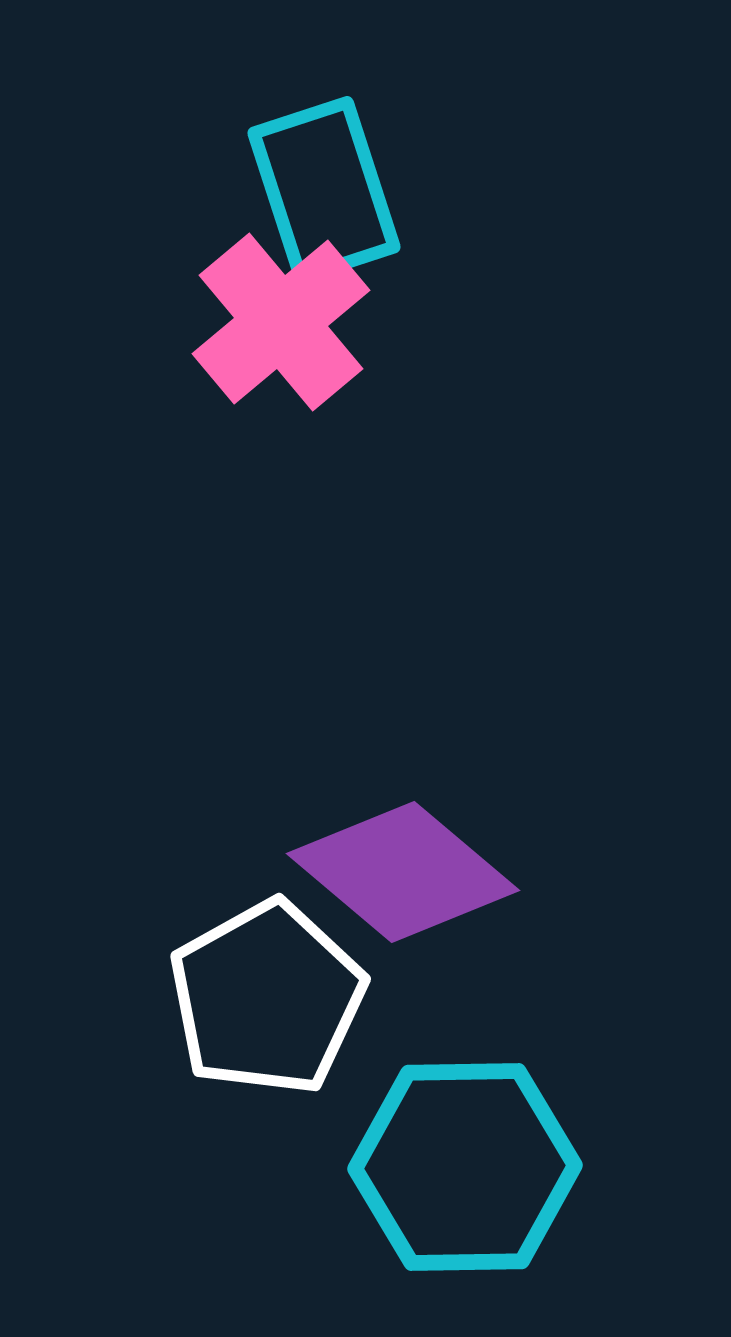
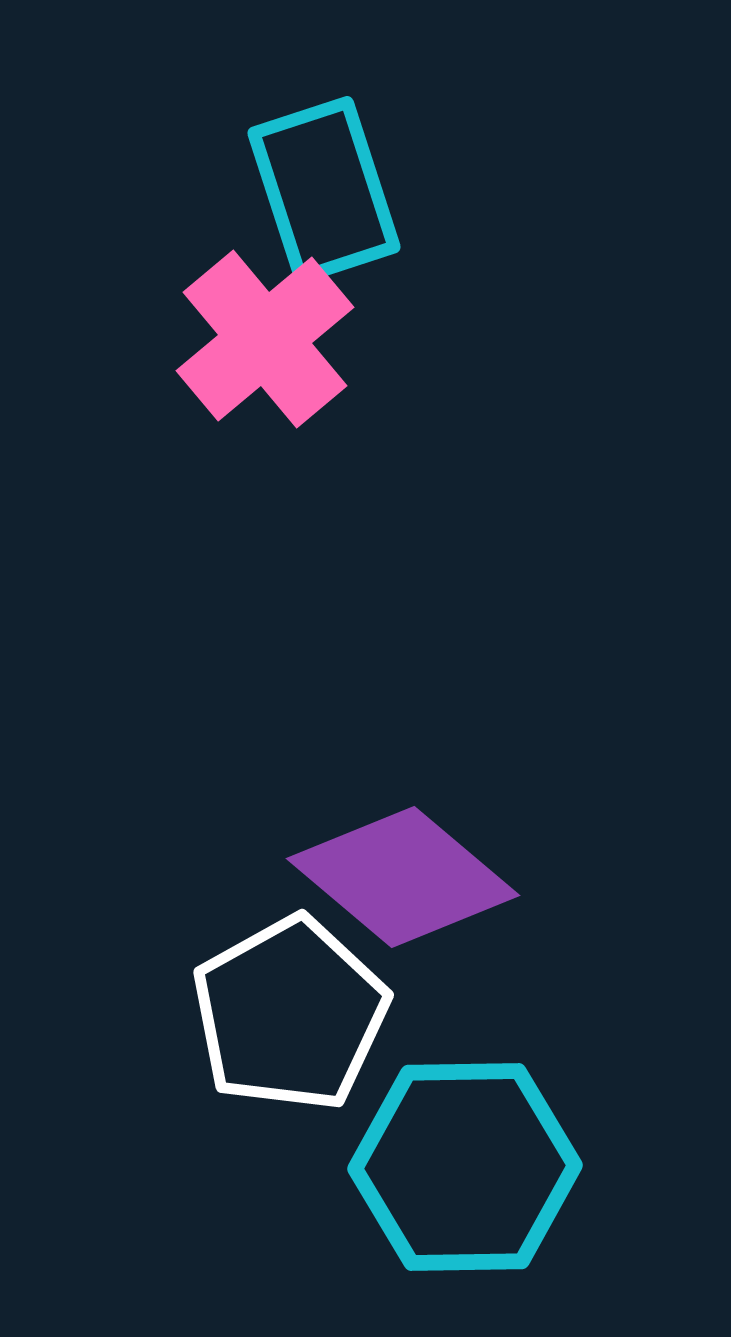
pink cross: moved 16 px left, 17 px down
purple diamond: moved 5 px down
white pentagon: moved 23 px right, 16 px down
